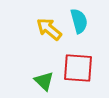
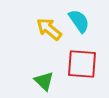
cyan semicircle: rotated 20 degrees counterclockwise
red square: moved 4 px right, 4 px up
